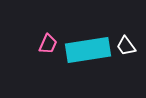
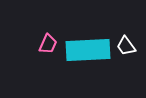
cyan rectangle: rotated 6 degrees clockwise
